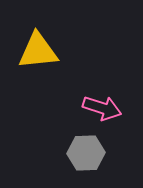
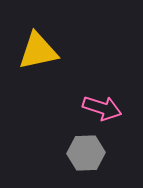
yellow triangle: rotated 6 degrees counterclockwise
